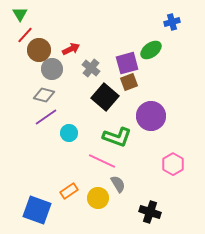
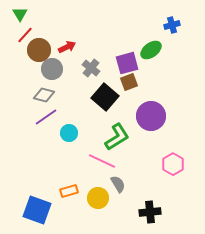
blue cross: moved 3 px down
red arrow: moved 4 px left, 2 px up
green L-shape: rotated 52 degrees counterclockwise
orange rectangle: rotated 18 degrees clockwise
black cross: rotated 25 degrees counterclockwise
